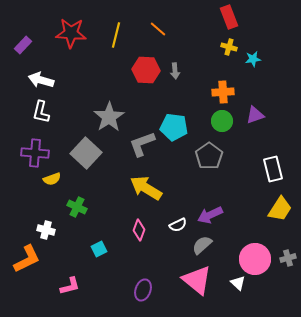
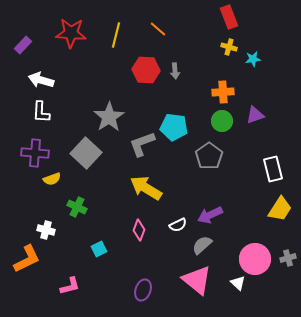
white L-shape: rotated 10 degrees counterclockwise
